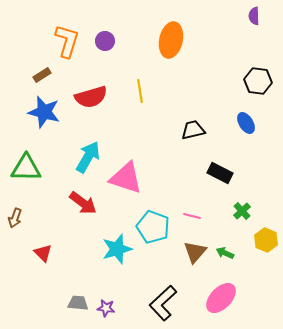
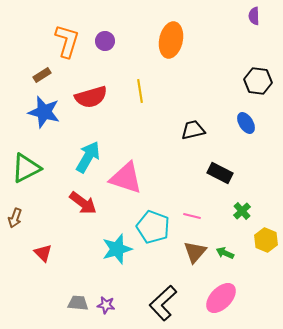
green triangle: rotated 28 degrees counterclockwise
purple star: moved 3 px up
